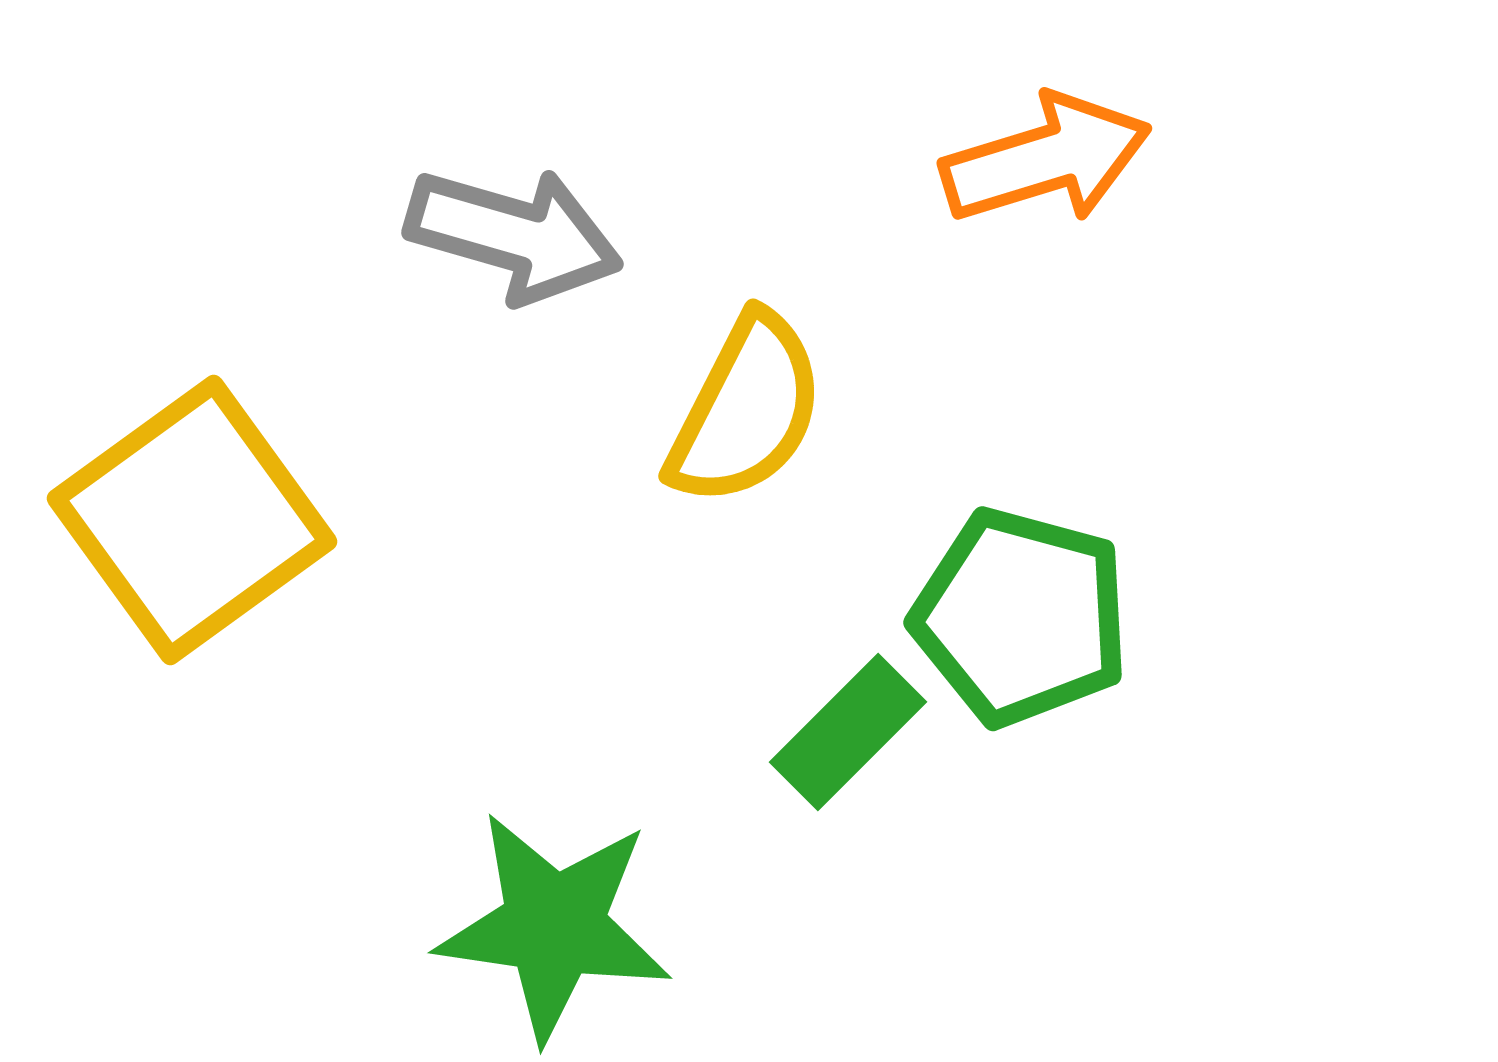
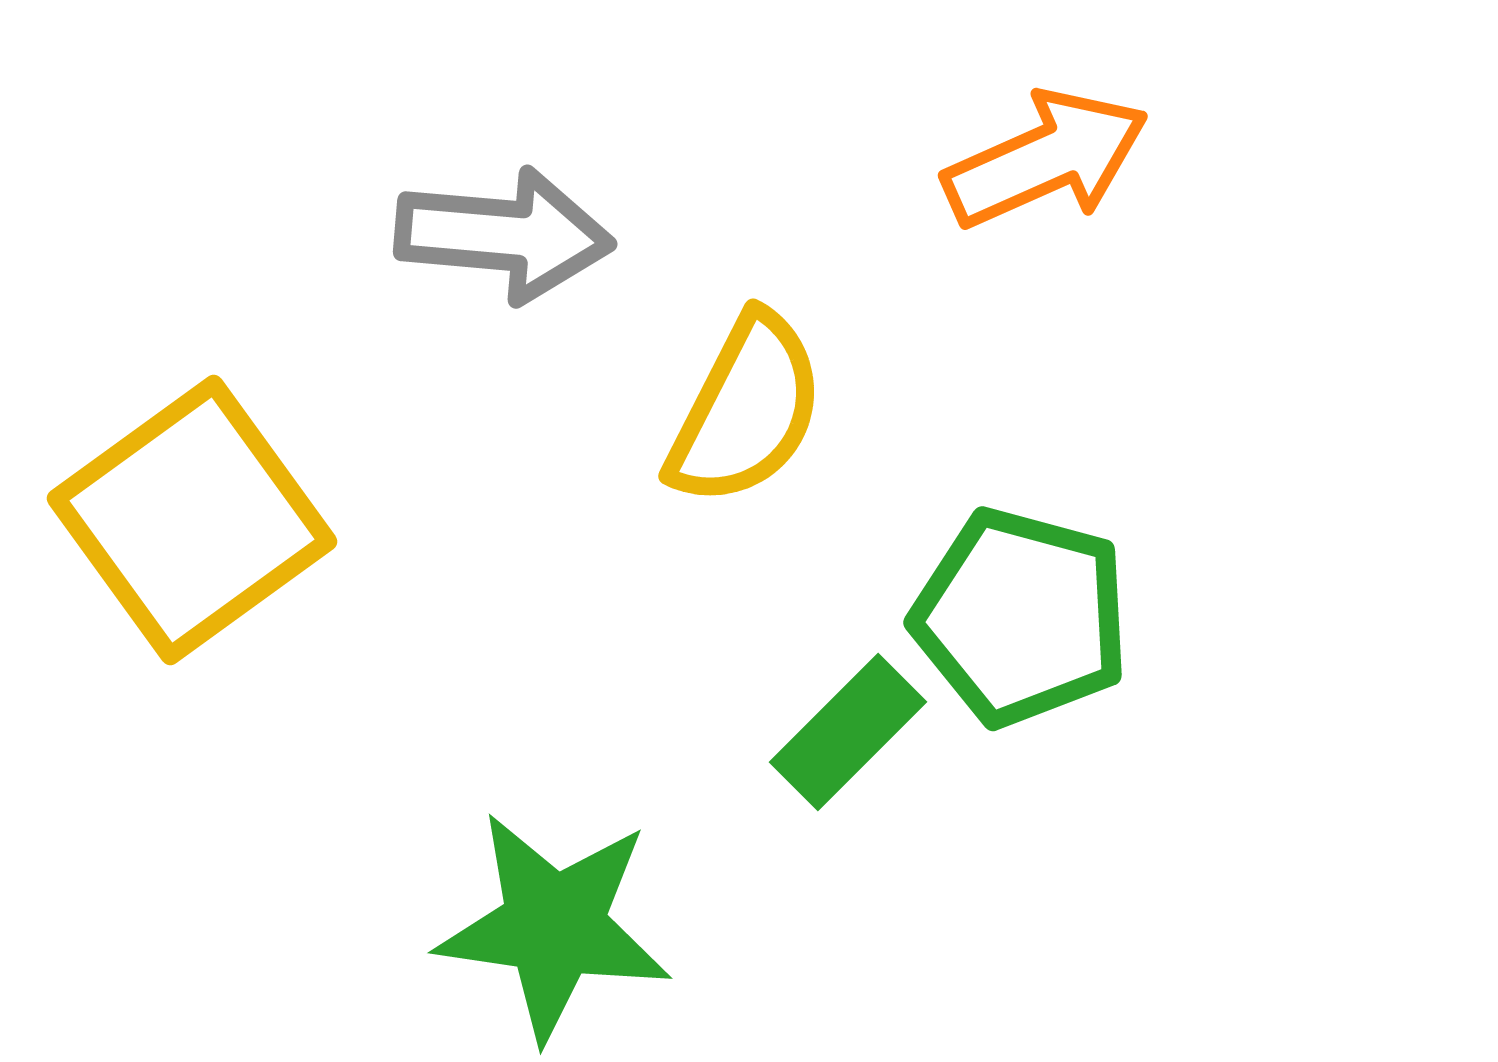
orange arrow: rotated 7 degrees counterclockwise
gray arrow: moved 10 px left; rotated 11 degrees counterclockwise
